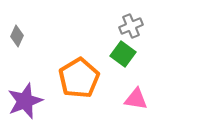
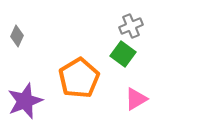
pink triangle: rotated 40 degrees counterclockwise
